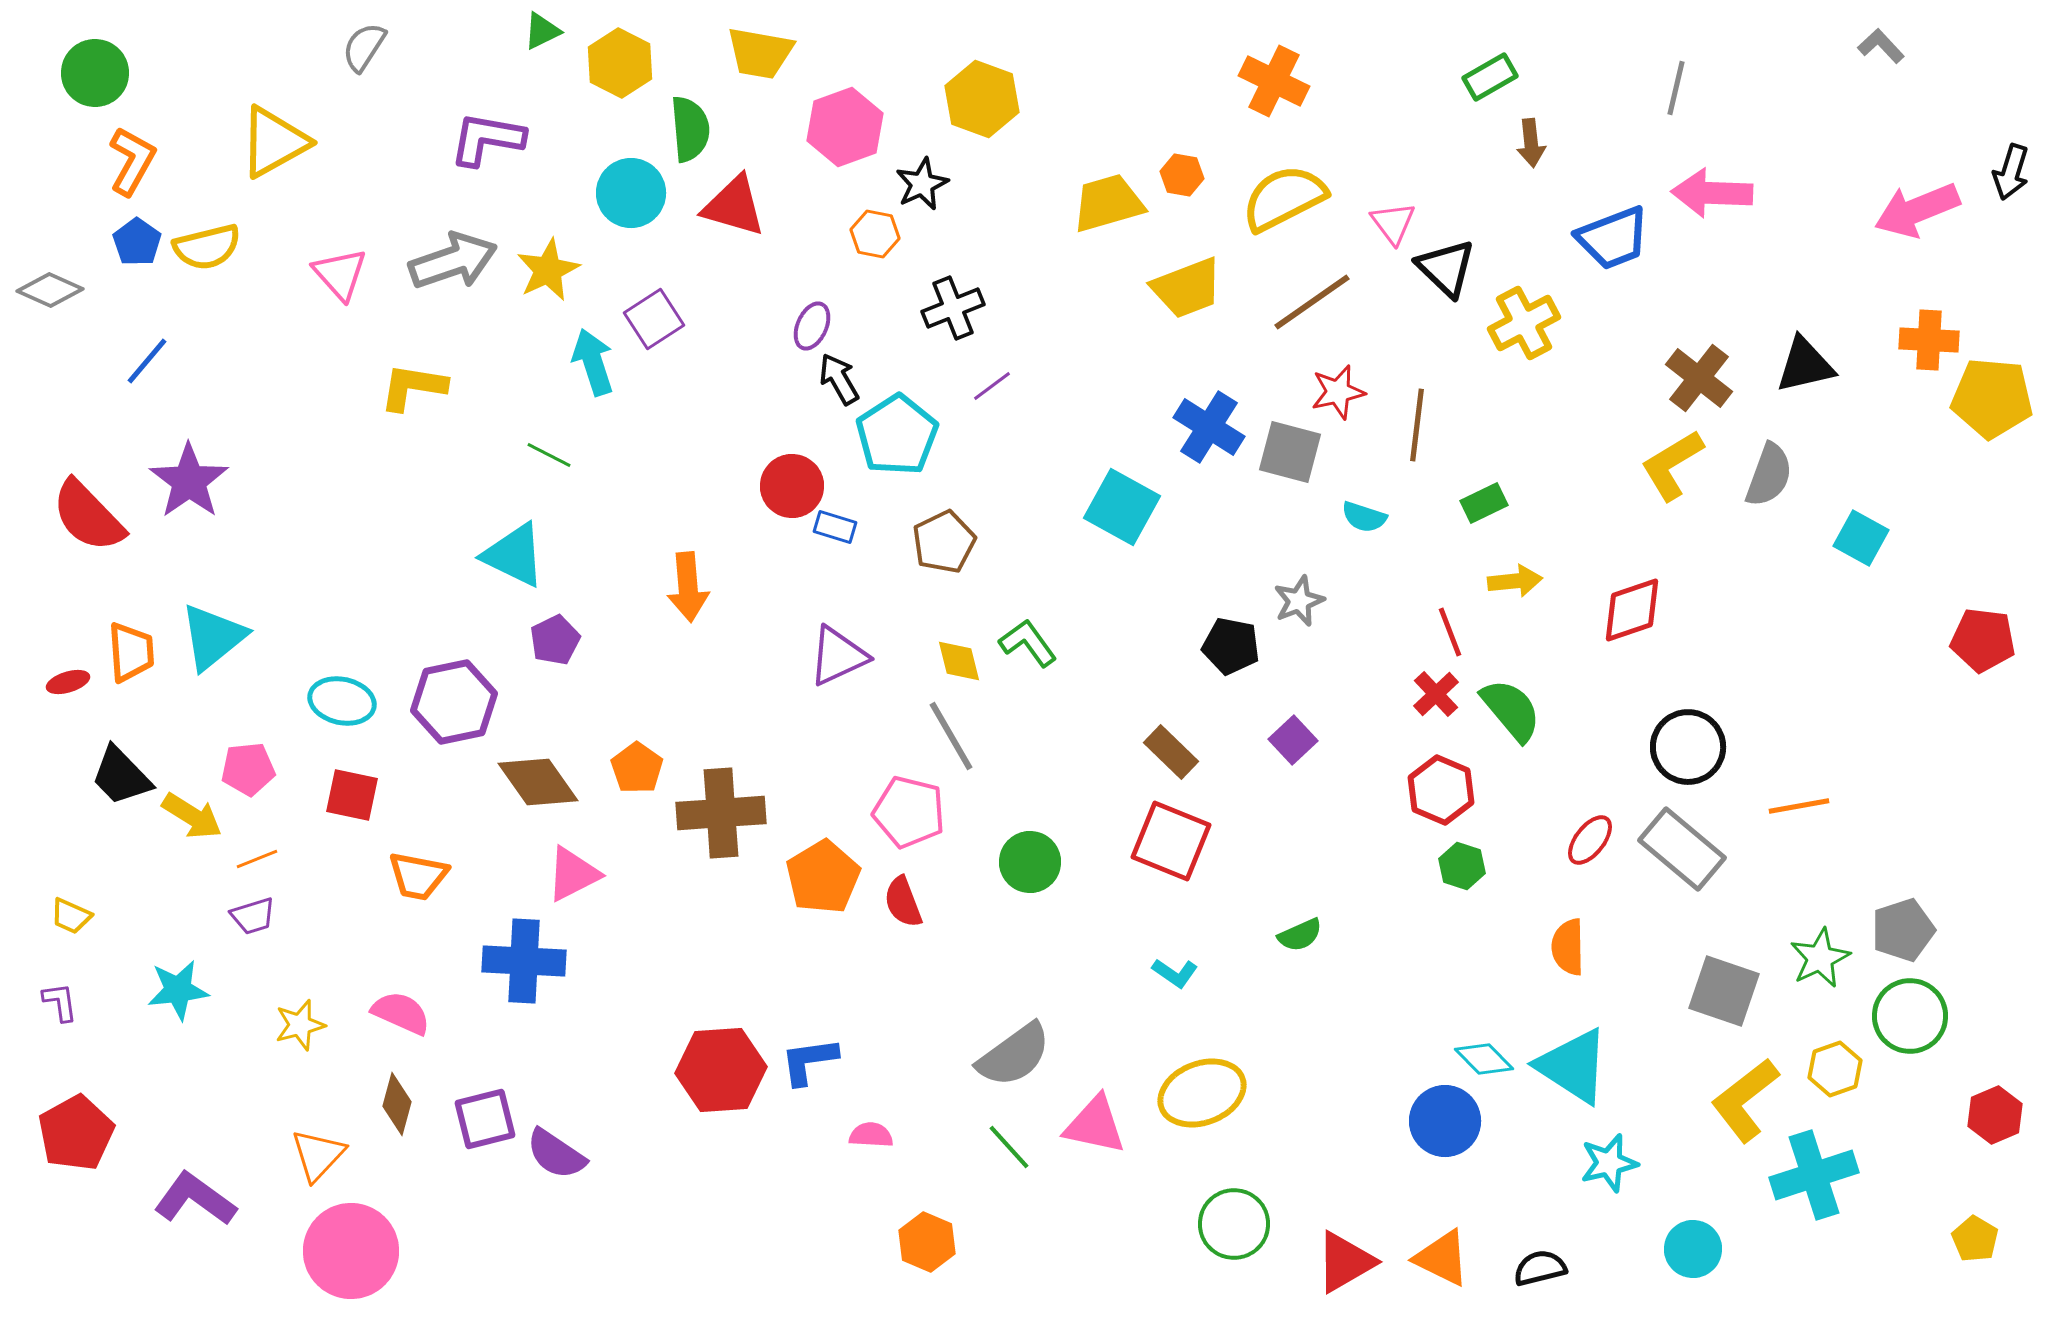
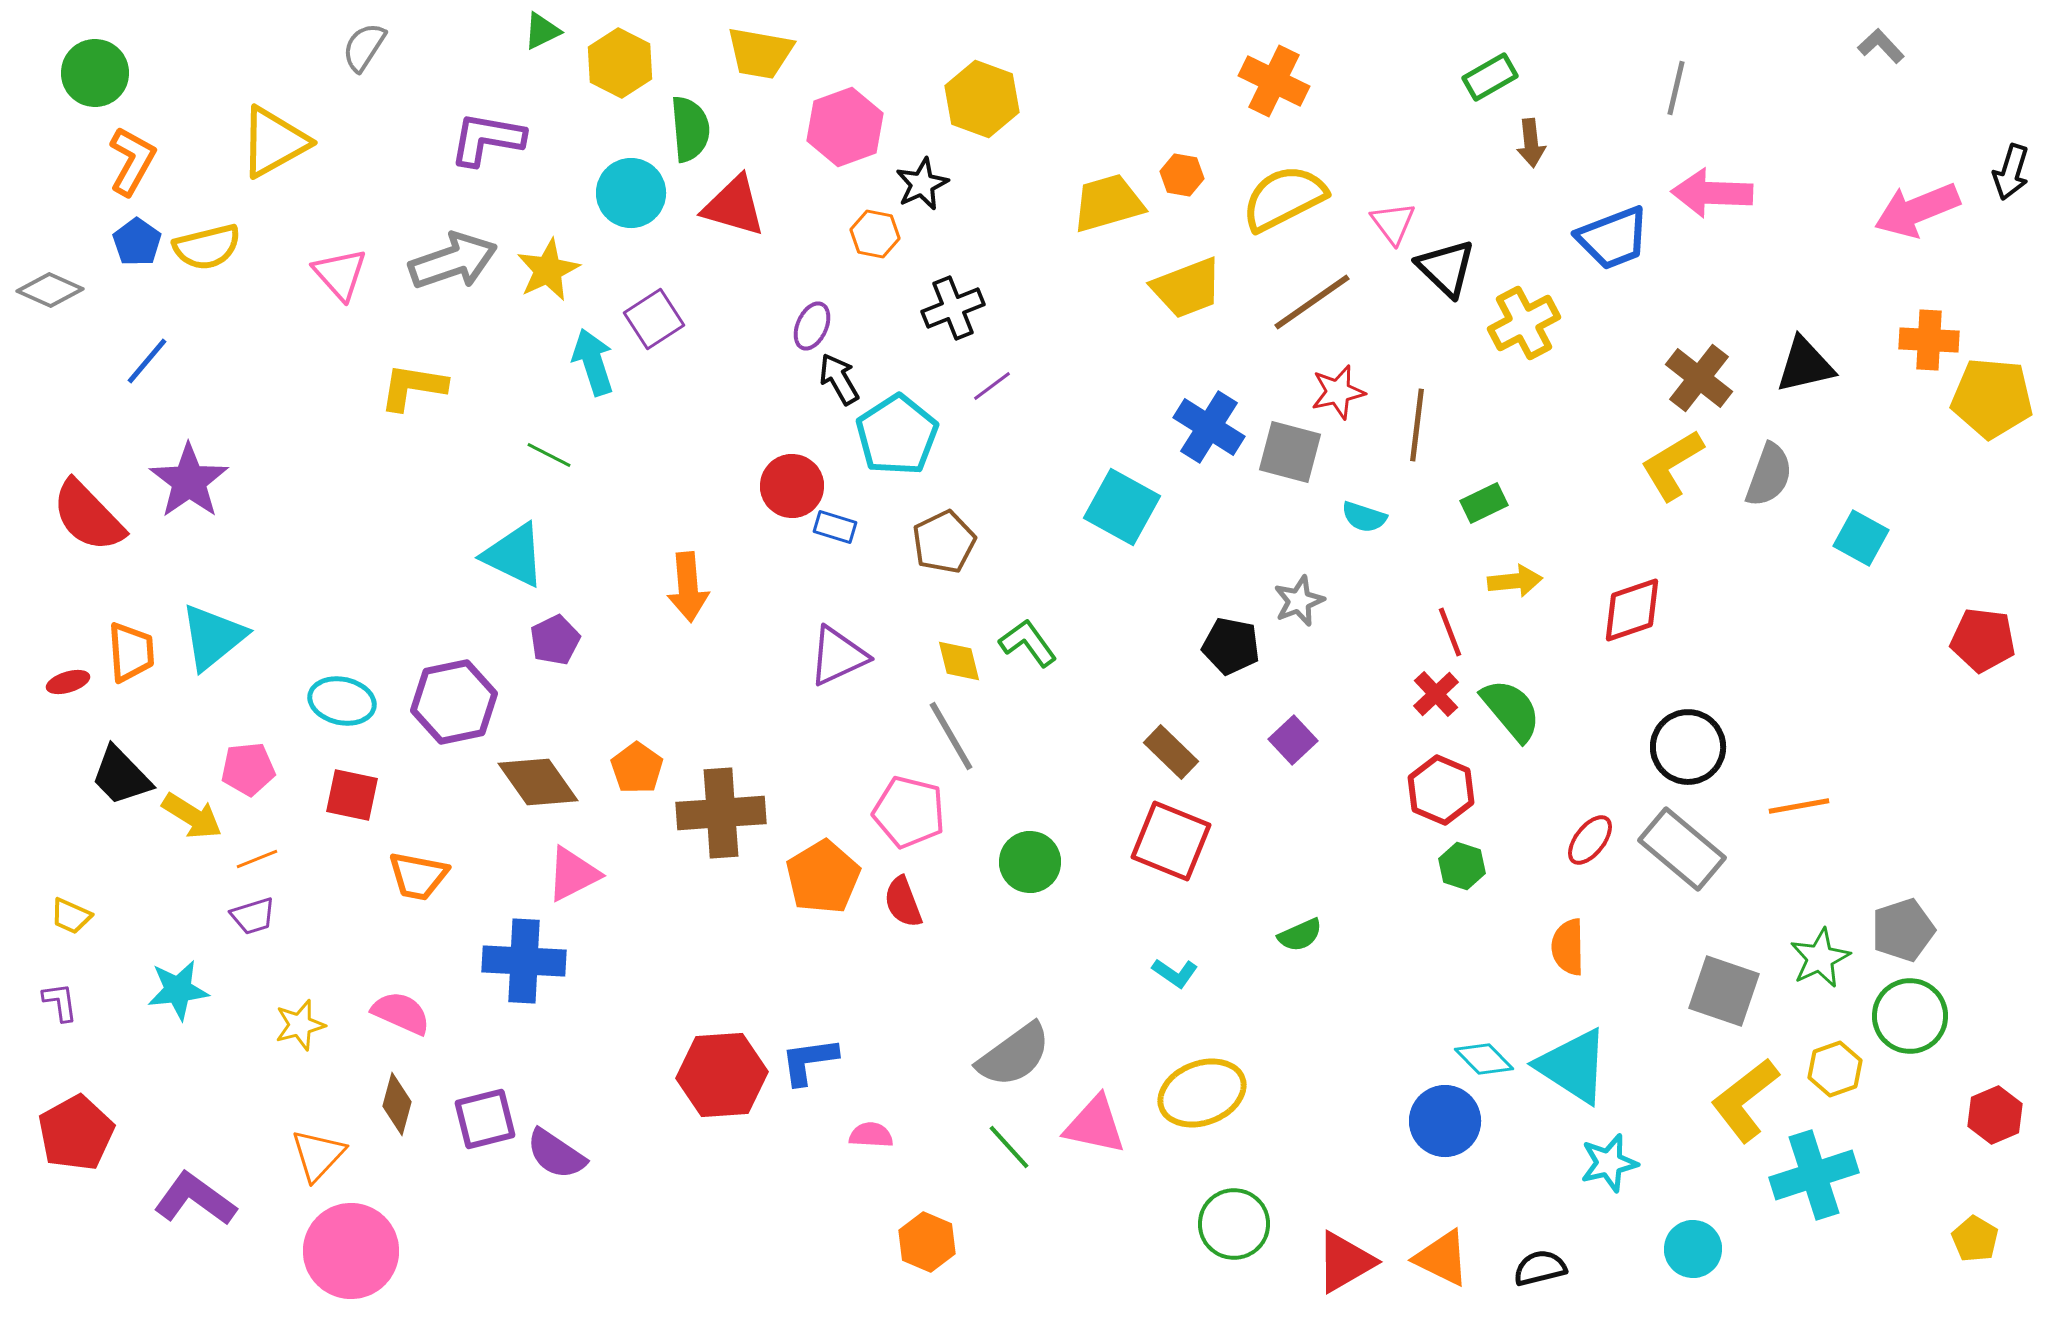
red hexagon at (721, 1070): moved 1 px right, 5 px down
